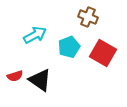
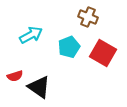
cyan arrow: moved 4 px left
black triangle: moved 1 px left, 7 px down
